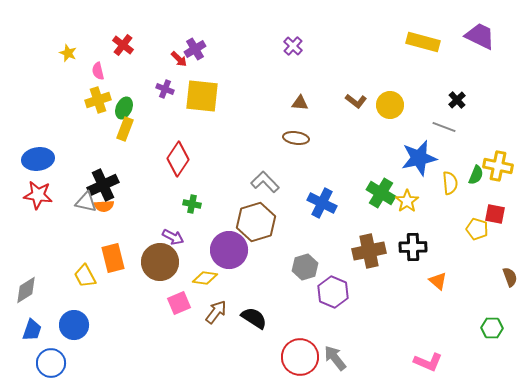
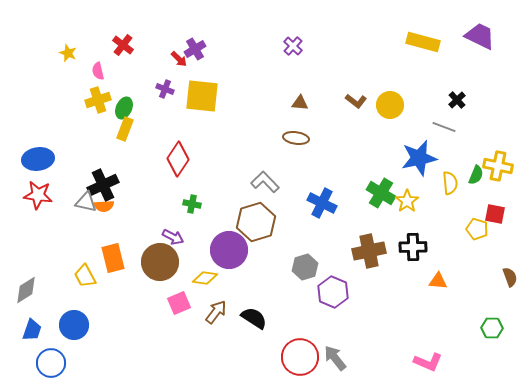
orange triangle at (438, 281): rotated 36 degrees counterclockwise
